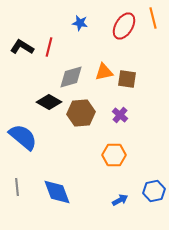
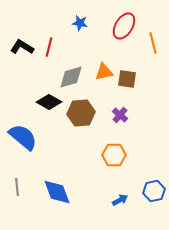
orange line: moved 25 px down
